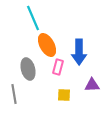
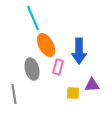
orange ellipse: moved 1 px left
blue arrow: moved 1 px up
gray ellipse: moved 4 px right
yellow square: moved 9 px right, 2 px up
